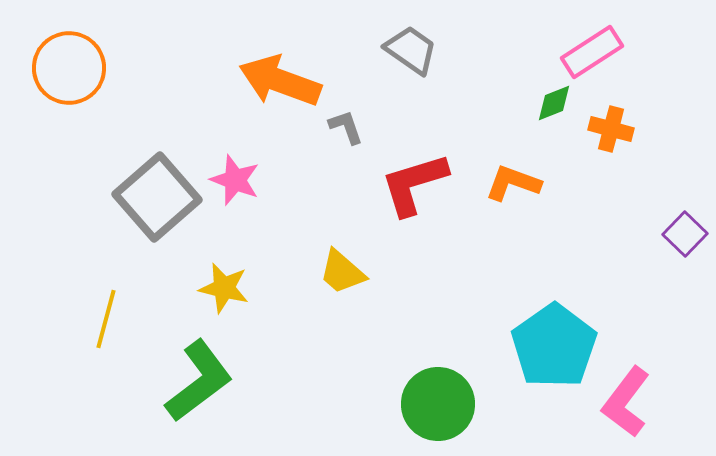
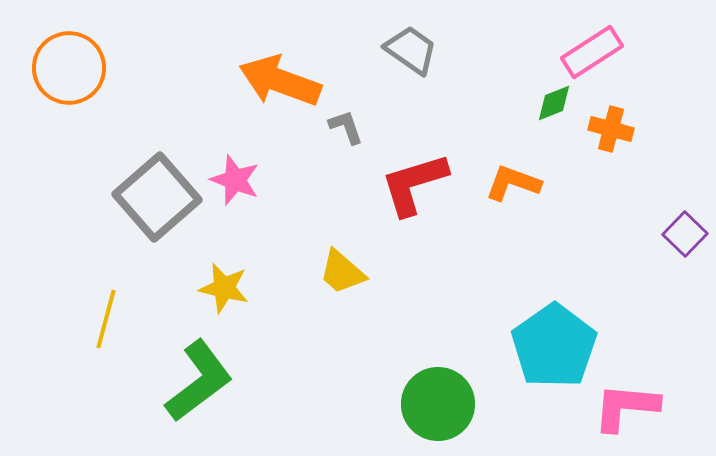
pink L-shape: moved 5 px down; rotated 58 degrees clockwise
